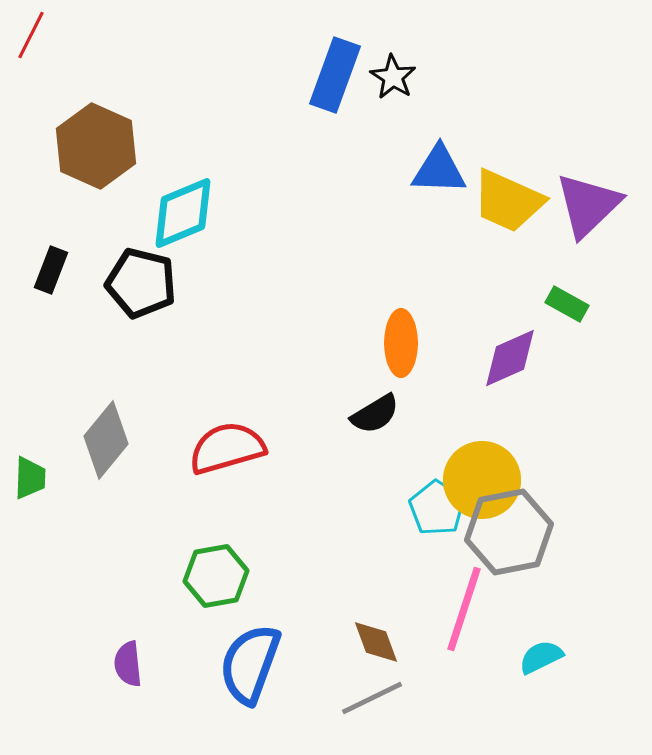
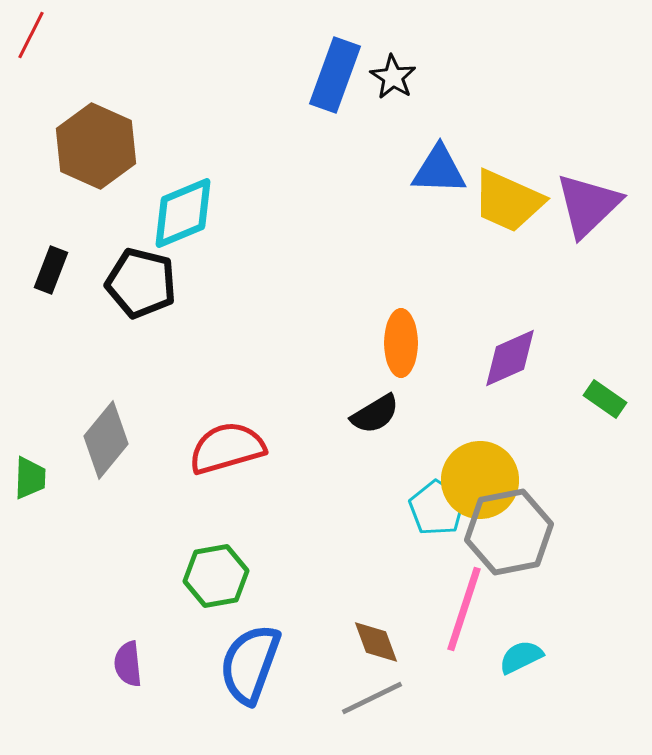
green rectangle: moved 38 px right, 95 px down; rotated 6 degrees clockwise
yellow circle: moved 2 px left
cyan semicircle: moved 20 px left
